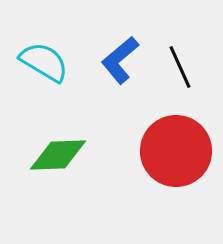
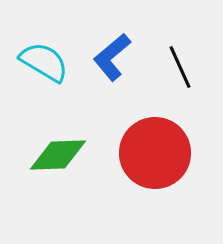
blue L-shape: moved 8 px left, 3 px up
red circle: moved 21 px left, 2 px down
